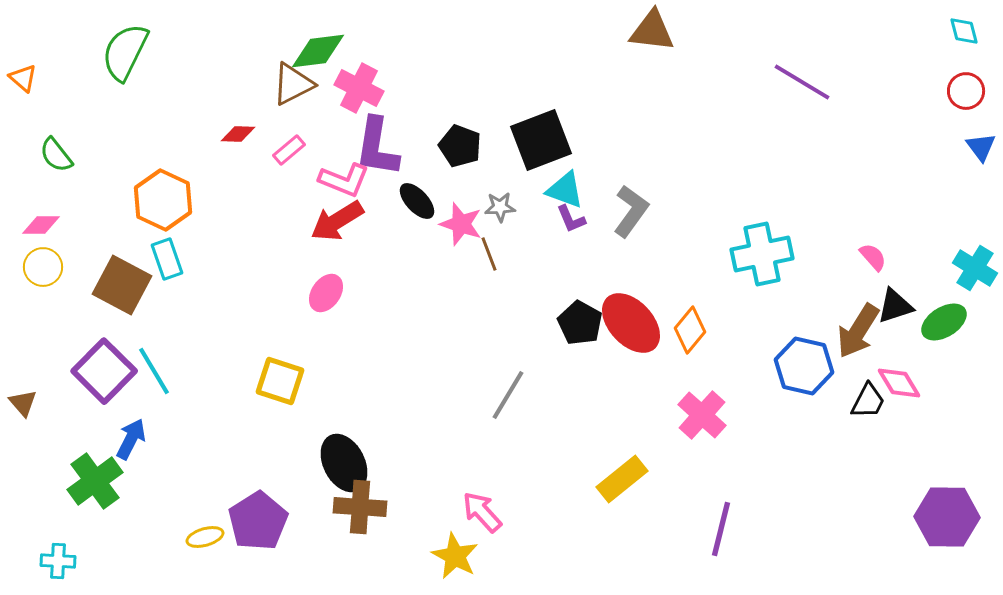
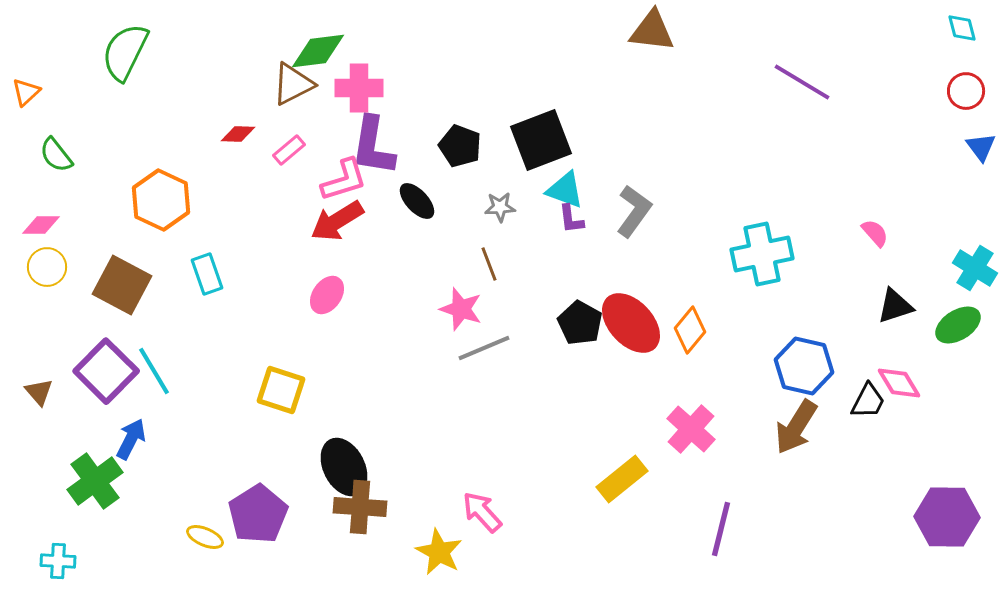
cyan diamond at (964, 31): moved 2 px left, 3 px up
orange triangle at (23, 78): moved 3 px right, 14 px down; rotated 36 degrees clockwise
pink cross at (359, 88): rotated 27 degrees counterclockwise
purple L-shape at (377, 147): moved 4 px left, 1 px up
pink L-shape at (344, 180): rotated 39 degrees counterclockwise
orange hexagon at (163, 200): moved 2 px left
gray L-shape at (631, 211): moved 3 px right
purple L-shape at (571, 219): rotated 16 degrees clockwise
pink star at (461, 224): moved 85 px down
brown line at (489, 254): moved 10 px down
pink semicircle at (873, 257): moved 2 px right, 24 px up
cyan rectangle at (167, 259): moved 40 px right, 15 px down
yellow circle at (43, 267): moved 4 px right
pink ellipse at (326, 293): moved 1 px right, 2 px down
green ellipse at (944, 322): moved 14 px right, 3 px down
brown arrow at (858, 331): moved 62 px left, 96 px down
purple square at (104, 371): moved 2 px right
yellow square at (280, 381): moved 1 px right, 9 px down
gray line at (508, 395): moved 24 px left, 47 px up; rotated 36 degrees clockwise
brown triangle at (23, 403): moved 16 px right, 11 px up
pink cross at (702, 415): moved 11 px left, 14 px down
black ellipse at (344, 463): moved 4 px down
purple pentagon at (258, 521): moved 7 px up
yellow ellipse at (205, 537): rotated 39 degrees clockwise
yellow star at (455, 556): moved 16 px left, 4 px up
